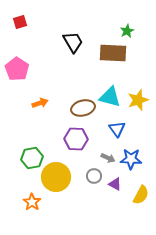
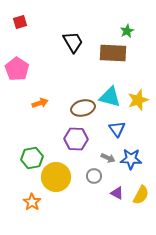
purple triangle: moved 2 px right, 9 px down
